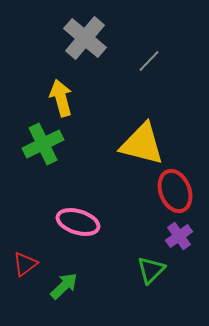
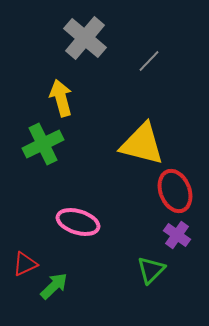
purple cross: moved 2 px left, 1 px up; rotated 20 degrees counterclockwise
red triangle: rotated 12 degrees clockwise
green arrow: moved 10 px left
